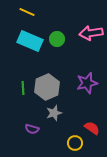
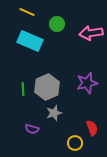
green circle: moved 15 px up
green line: moved 1 px down
red semicircle: rotated 35 degrees clockwise
